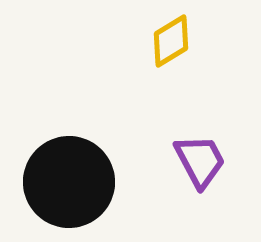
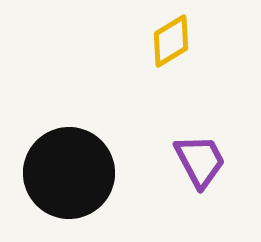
black circle: moved 9 px up
